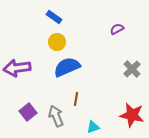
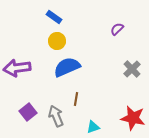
purple semicircle: rotated 16 degrees counterclockwise
yellow circle: moved 1 px up
red star: moved 1 px right, 3 px down
